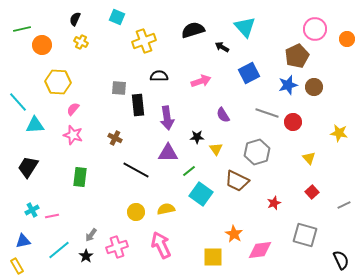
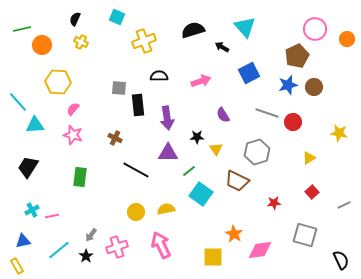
yellow triangle at (309, 158): rotated 40 degrees clockwise
red star at (274, 203): rotated 16 degrees clockwise
